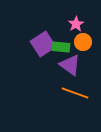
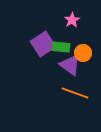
pink star: moved 4 px left, 4 px up
orange circle: moved 11 px down
